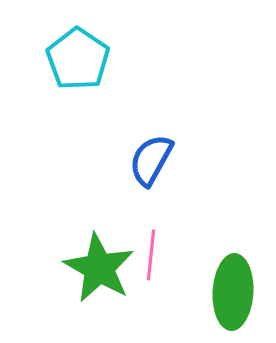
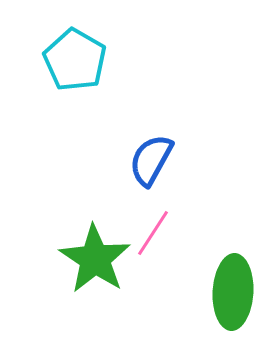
cyan pentagon: moved 3 px left, 1 px down; rotated 4 degrees counterclockwise
pink line: moved 2 px right, 22 px up; rotated 27 degrees clockwise
green star: moved 4 px left, 9 px up; rotated 4 degrees clockwise
